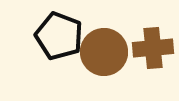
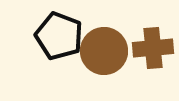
brown circle: moved 1 px up
